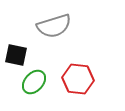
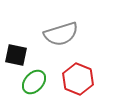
gray semicircle: moved 7 px right, 8 px down
red hexagon: rotated 16 degrees clockwise
